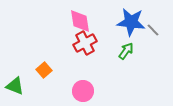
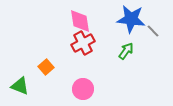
blue star: moved 3 px up
gray line: moved 1 px down
red cross: moved 2 px left
orange square: moved 2 px right, 3 px up
green triangle: moved 5 px right
pink circle: moved 2 px up
